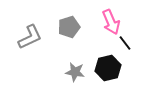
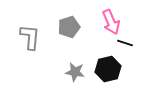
gray L-shape: rotated 60 degrees counterclockwise
black line: rotated 35 degrees counterclockwise
black hexagon: moved 1 px down
